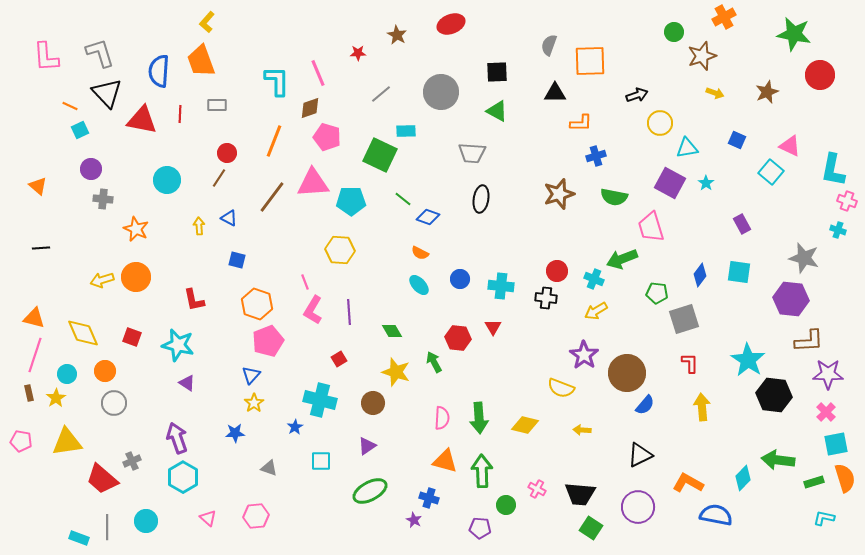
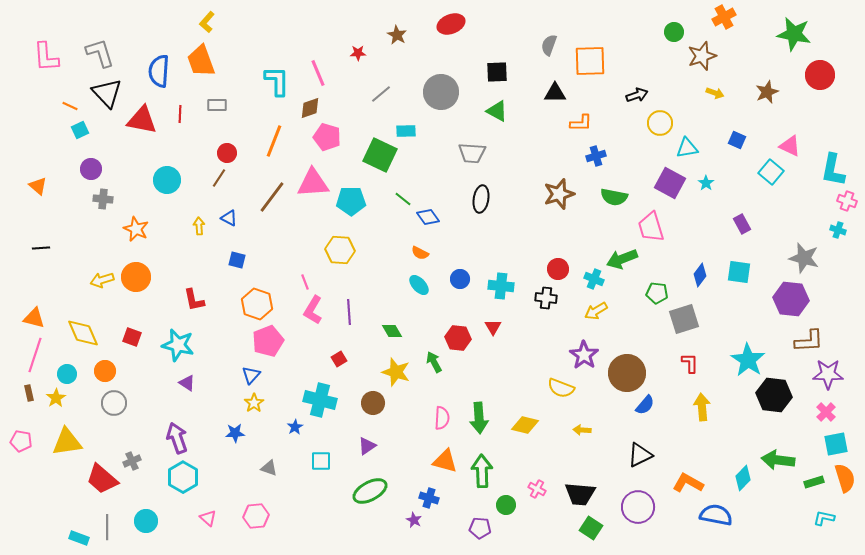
blue diamond at (428, 217): rotated 35 degrees clockwise
red circle at (557, 271): moved 1 px right, 2 px up
